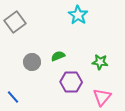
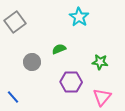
cyan star: moved 1 px right, 2 px down
green semicircle: moved 1 px right, 7 px up
